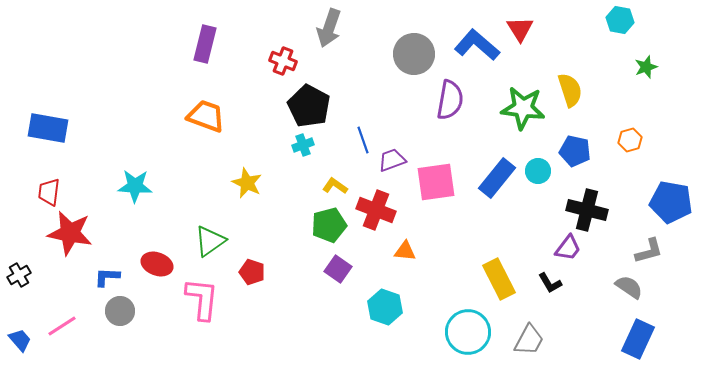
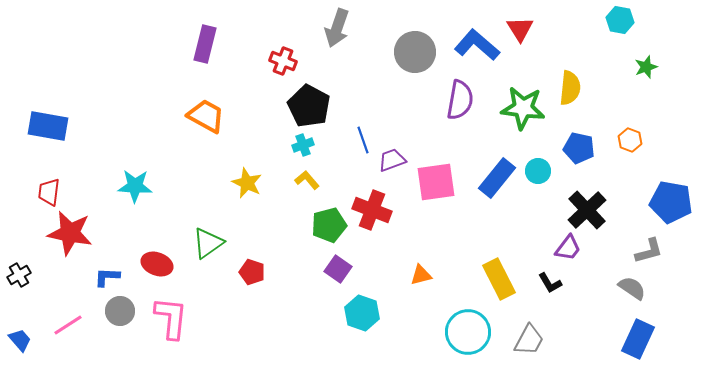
gray arrow at (329, 28): moved 8 px right
gray circle at (414, 54): moved 1 px right, 2 px up
yellow semicircle at (570, 90): moved 2 px up; rotated 24 degrees clockwise
purple semicircle at (450, 100): moved 10 px right
orange trapezoid at (206, 116): rotated 9 degrees clockwise
blue rectangle at (48, 128): moved 2 px up
orange hexagon at (630, 140): rotated 25 degrees counterclockwise
blue pentagon at (575, 151): moved 4 px right, 3 px up
yellow L-shape at (335, 186): moved 28 px left, 6 px up; rotated 15 degrees clockwise
red cross at (376, 210): moved 4 px left
black cross at (587, 210): rotated 33 degrees clockwise
green triangle at (210, 241): moved 2 px left, 2 px down
orange triangle at (405, 251): moved 16 px right, 24 px down; rotated 20 degrees counterclockwise
gray semicircle at (629, 287): moved 3 px right, 1 px down
pink L-shape at (202, 299): moved 31 px left, 19 px down
cyan hexagon at (385, 307): moved 23 px left, 6 px down
pink line at (62, 326): moved 6 px right, 1 px up
